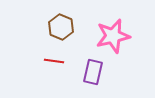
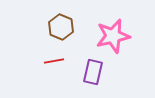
red line: rotated 18 degrees counterclockwise
